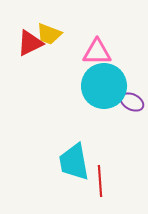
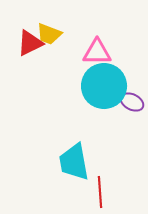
red line: moved 11 px down
